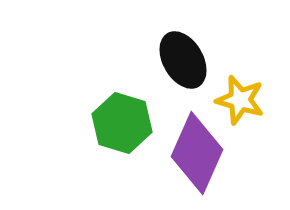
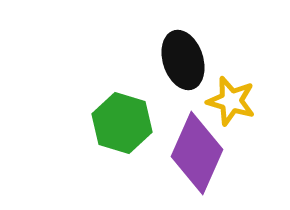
black ellipse: rotated 12 degrees clockwise
yellow star: moved 9 px left, 1 px down
